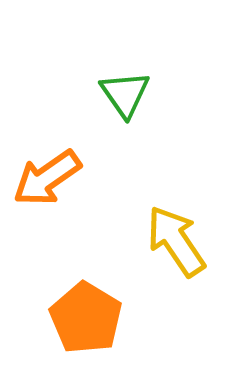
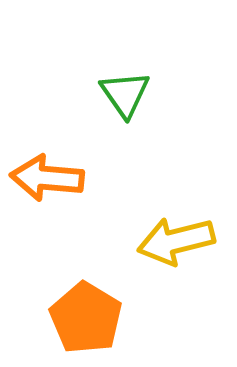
orange arrow: rotated 40 degrees clockwise
yellow arrow: rotated 70 degrees counterclockwise
